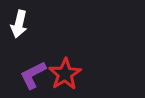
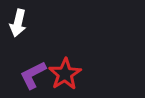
white arrow: moved 1 px left, 1 px up
